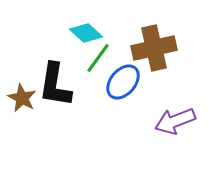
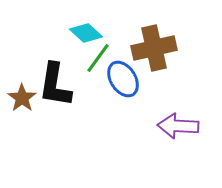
blue ellipse: moved 3 px up; rotated 72 degrees counterclockwise
brown star: rotated 8 degrees clockwise
purple arrow: moved 3 px right, 5 px down; rotated 24 degrees clockwise
